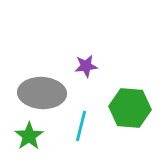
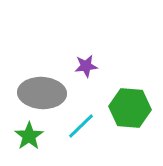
cyan line: rotated 32 degrees clockwise
